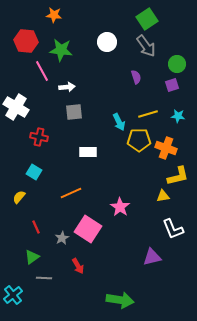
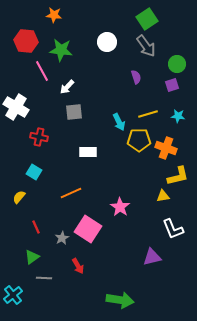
white arrow: rotated 140 degrees clockwise
